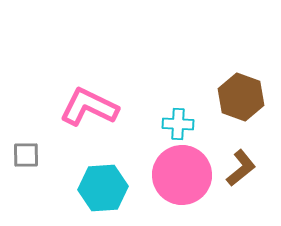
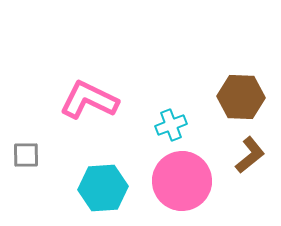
brown hexagon: rotated 18 degrees counterclockwise
pink L-shape: moved 7 px up
cyan cross: moved 7 px left, 1 px down; rotated 24 degrees counterclockwise
brown L-shape: moved 9 px right, 13 px up
pink circle: moved 6 px down
